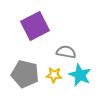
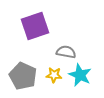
purple square: rotated 8 degrees clockwise
gray pentagon: moved 2 px left, 2 px down; rotated 12 degrees clockwise
